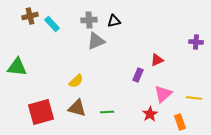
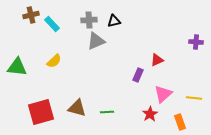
brown cross: moved 1 px right, 1 px up
yellow semicircle: moved 22 px left, 20 px up
